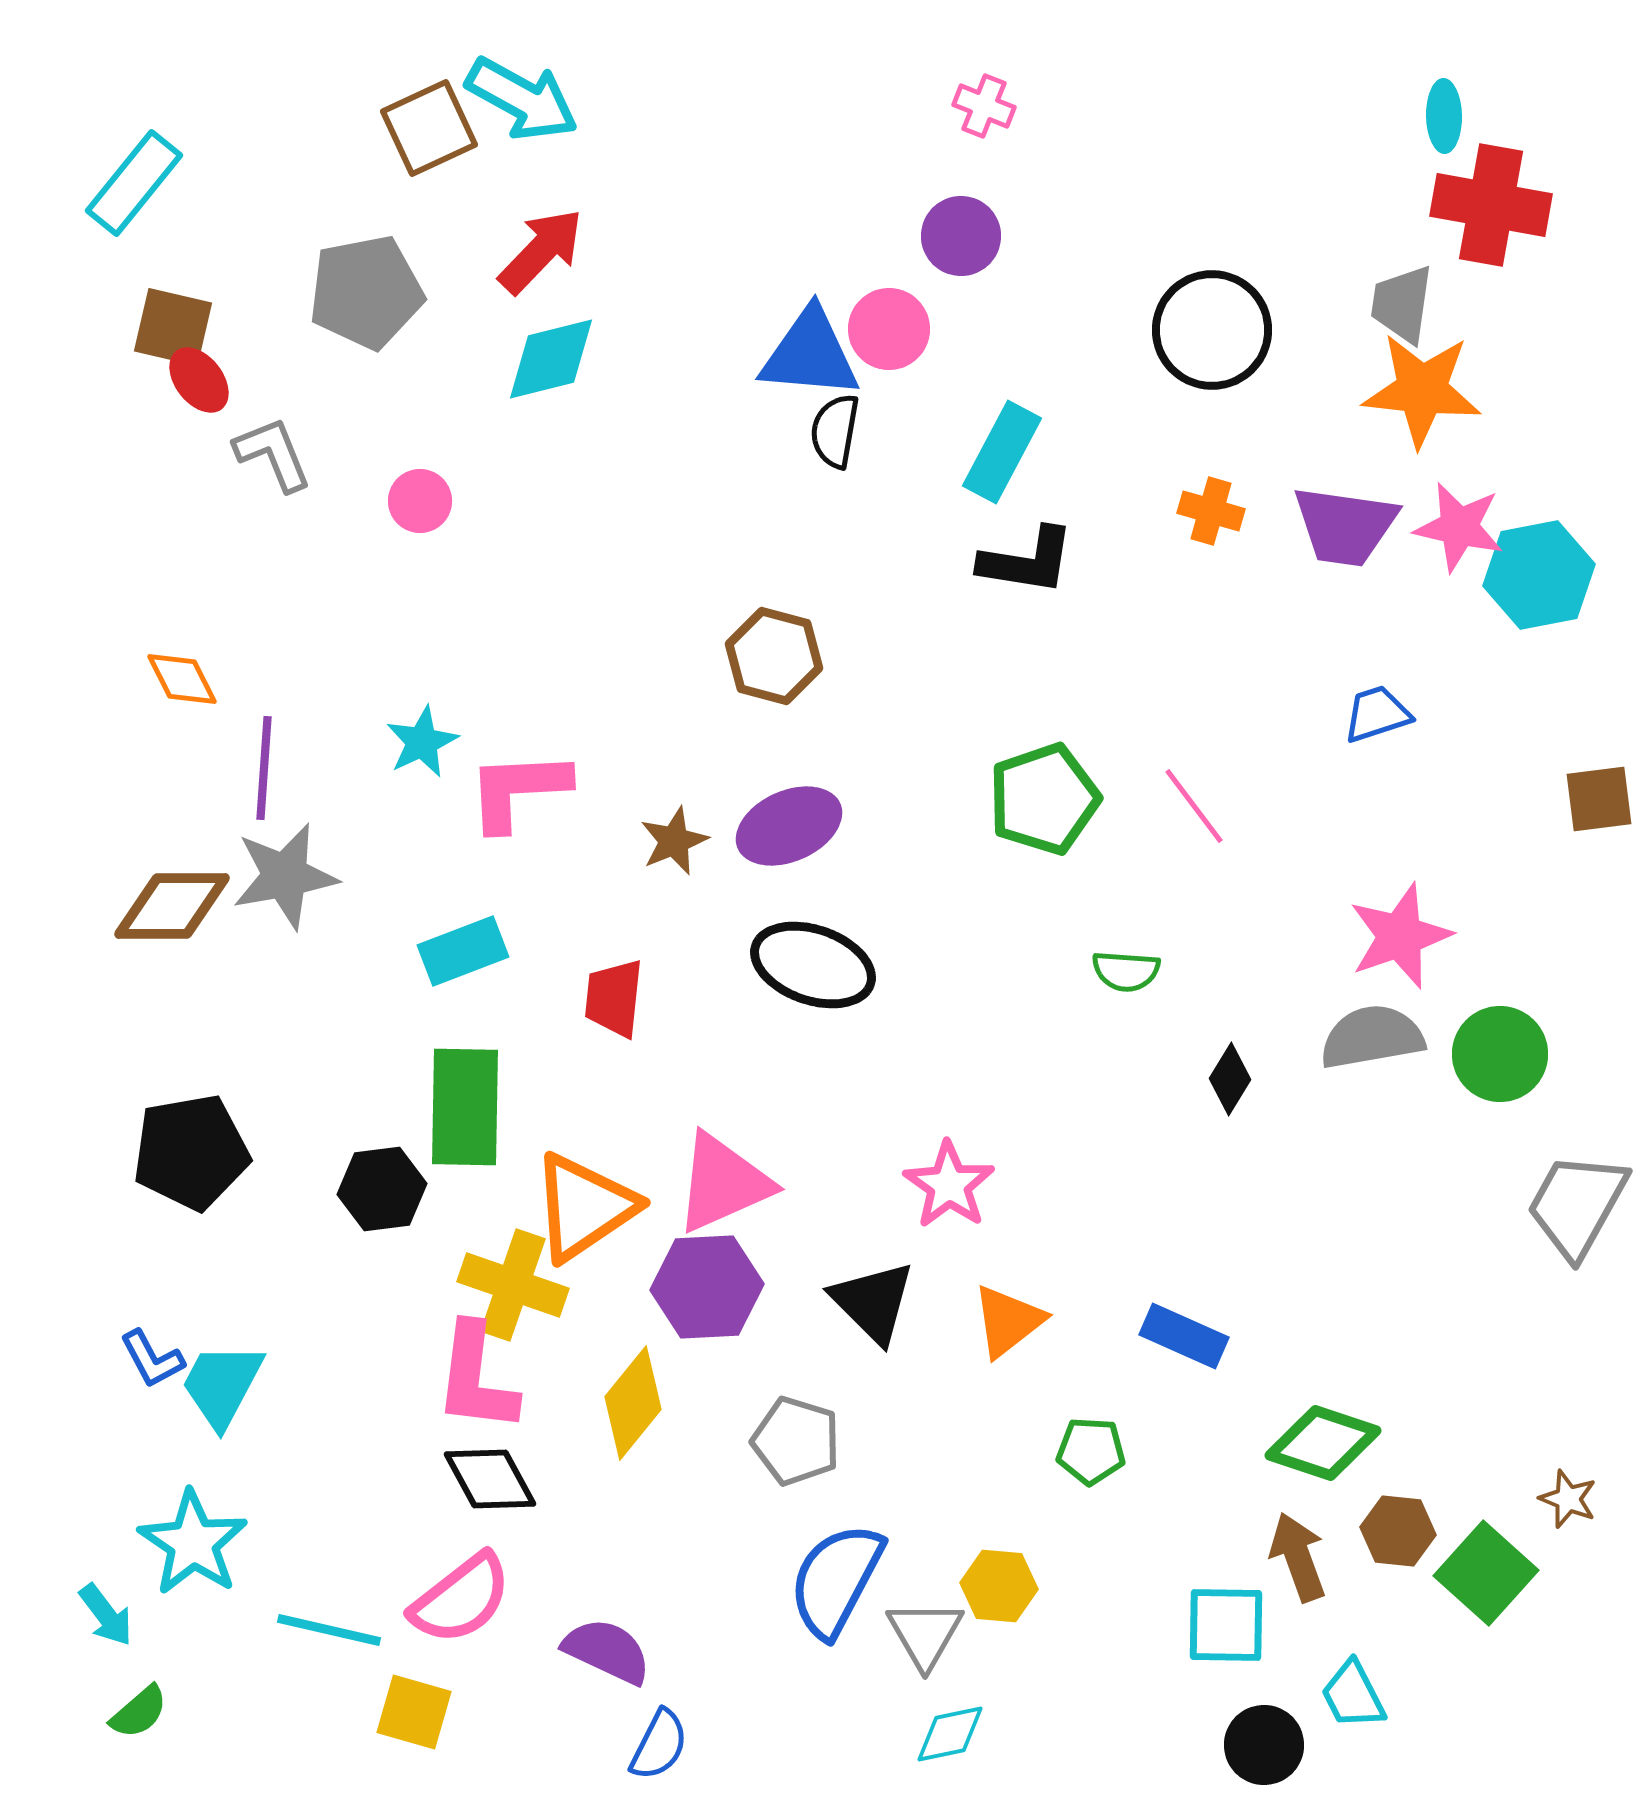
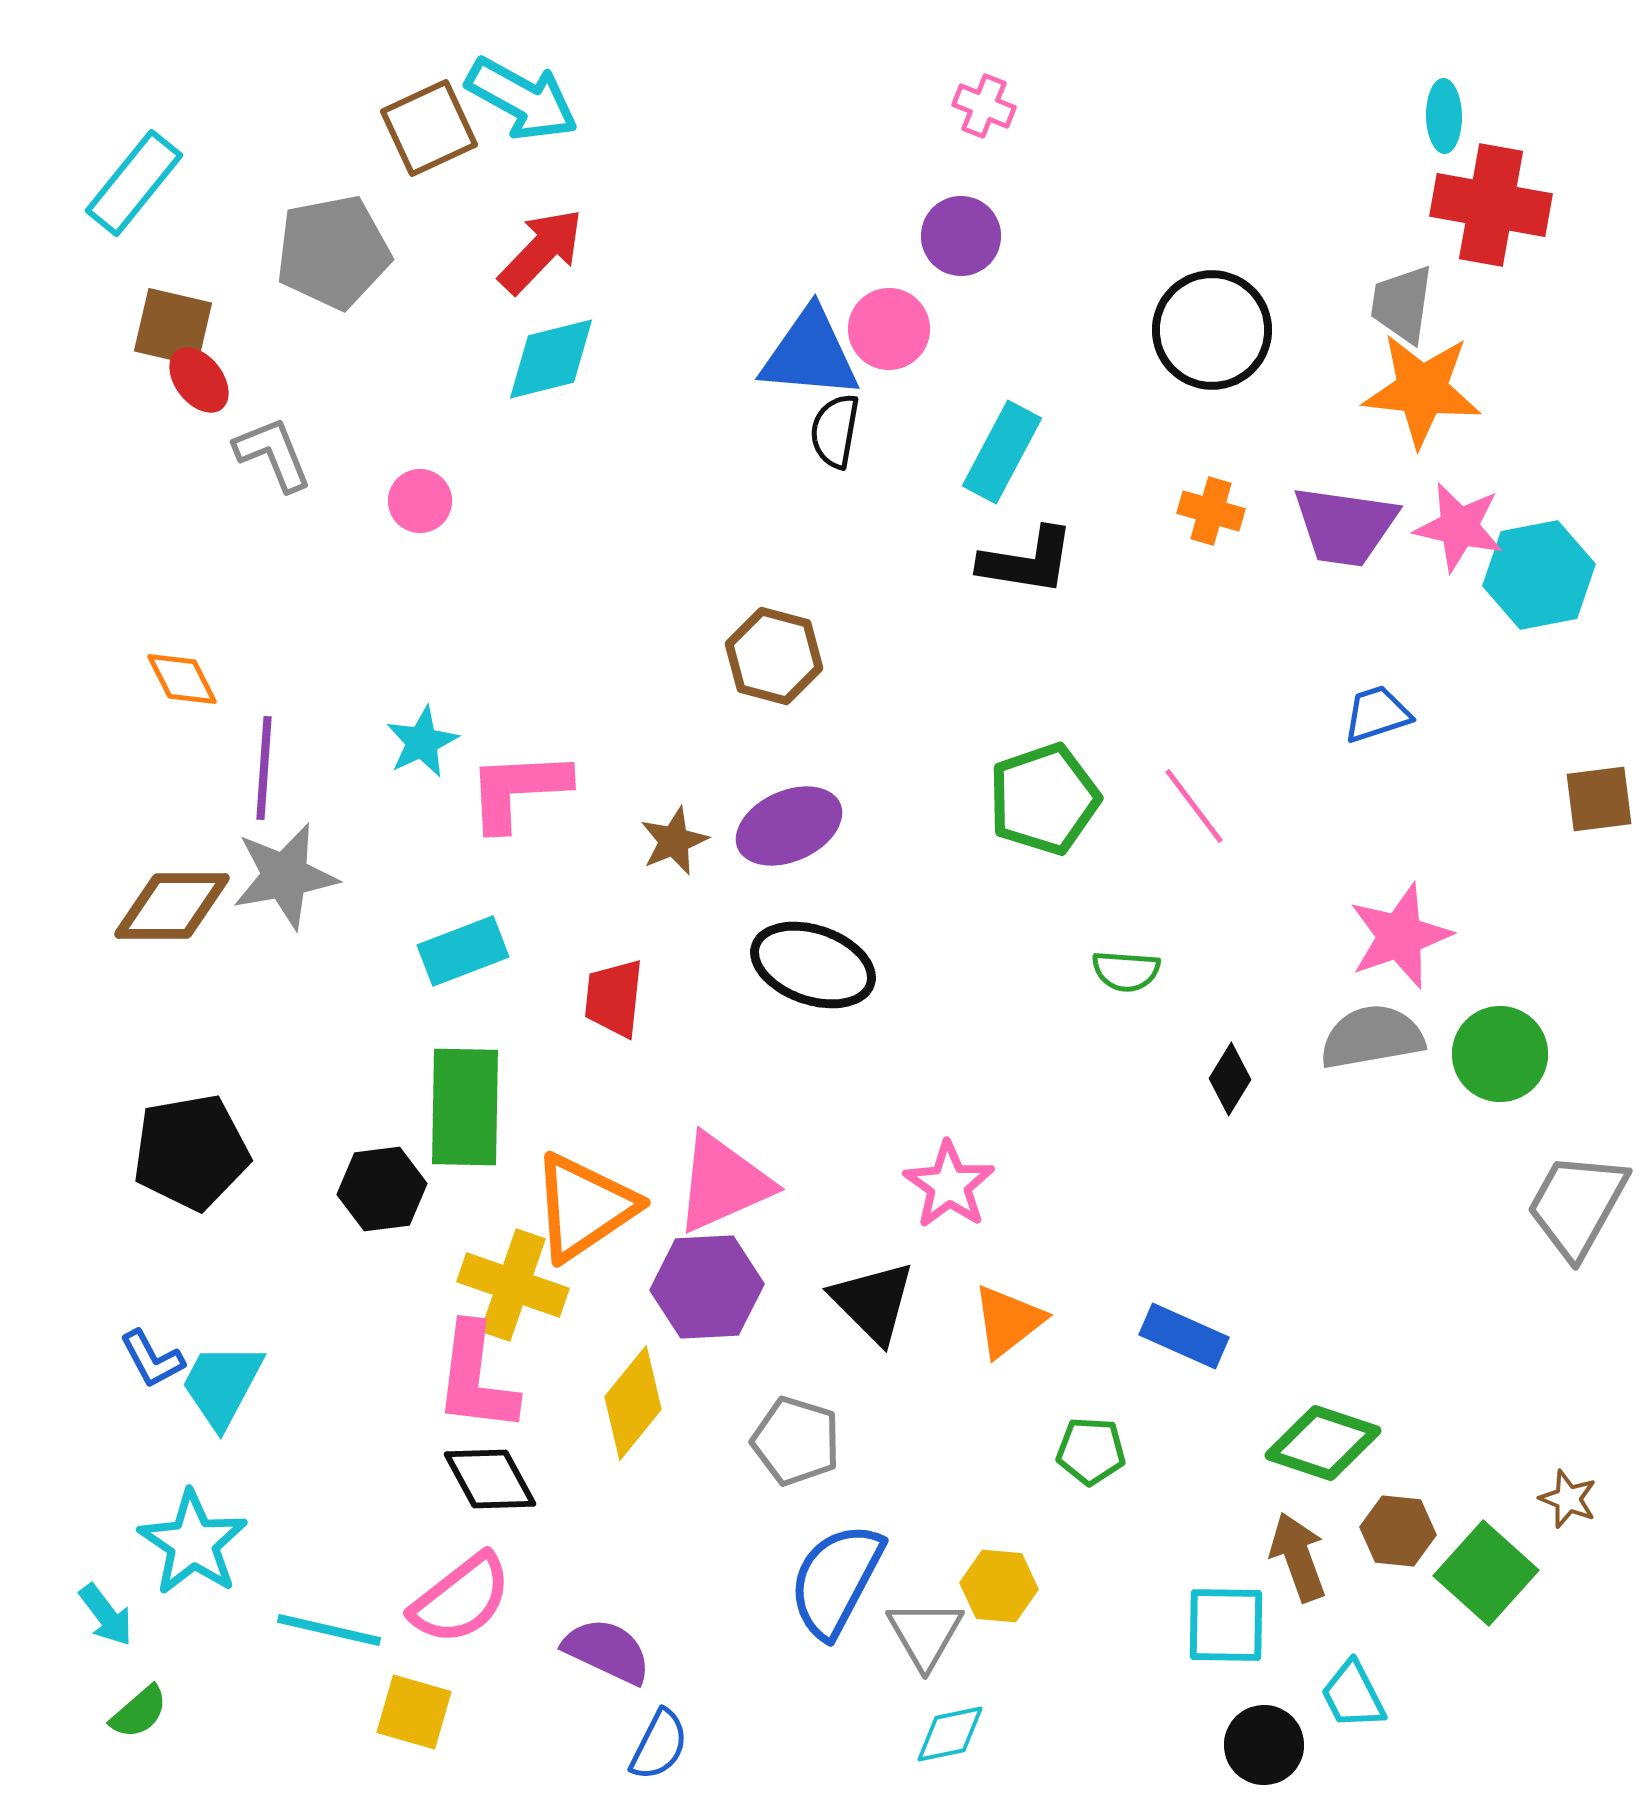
gray pentagon at (366, 292): moved 33 px left, 40 px up
